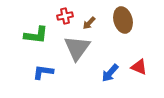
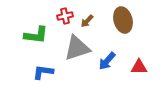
brown arrow: moved 2 px left, 2 px up
gray triangle: rotated 36 degrees clockwise
red triangle: rotated 24 degrees counterclockwise
blue arrow: moved 3 px left, 12 px up
